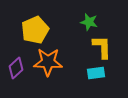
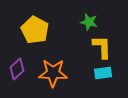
yellow pentagon: rotated 20 degrees counterclockwise
orange star: moved 5 px right, 11 px down
purple diamond: moved 1 px right, 1 px down
cyan rectangle: moved 7 px right
